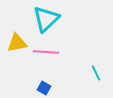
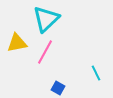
pink line: moved 1 px left; rotated 65 degrees counterclockwise
blue square: moved 14 px right
